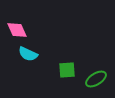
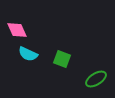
green square: moved 5 px left, 11 px up; rotated 24 degrees clockwise
